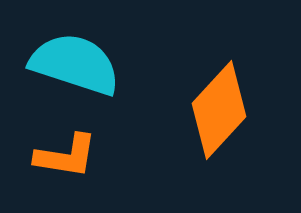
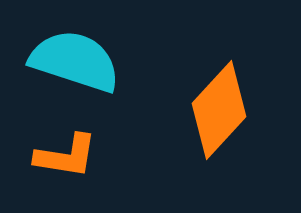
cyan semicircle: moved 3 px up
